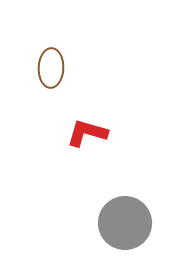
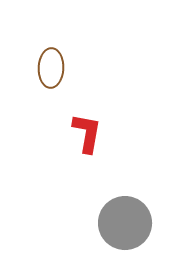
red L-shape: rotated 84 degrees clockwise
